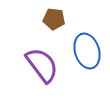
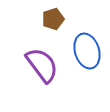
brown pentagon: moved 1 px left; rotated 25 degrees counterclockwise
